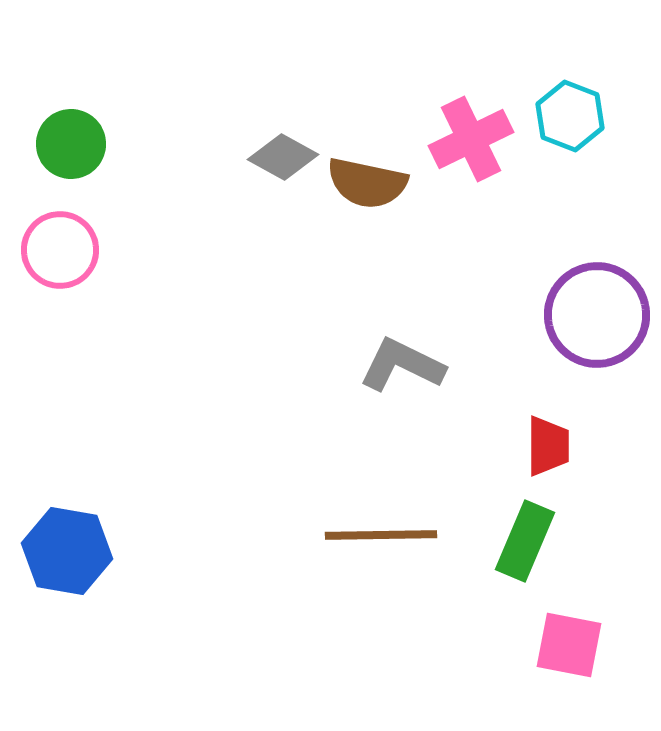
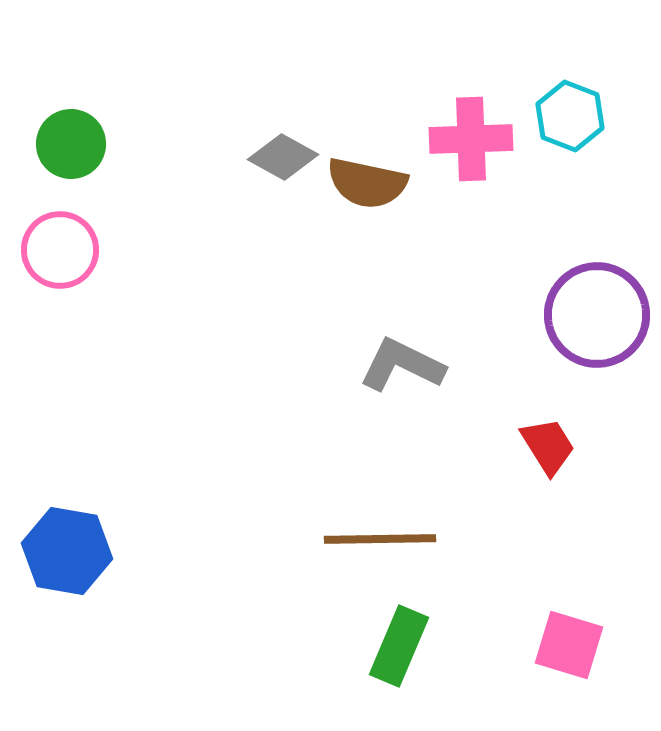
pink cross: rotated 24 degrees clockwise
red trapezoid: rotated 32 degrees counterclockwise
brown line: moved 1 px left, 4 px down
green rectangle: moved 126 px left, 105 px down
pink square: rotated 6 degrees clockwise
